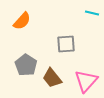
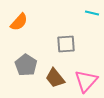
orange semicircle: moved 3 px left, 1 px down
brown trapezoid: moved 3 px right
